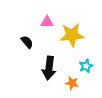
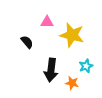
yellow star: rotated 20 degrees clockwise
black arrow: moved 2 px right, 2 px down
